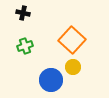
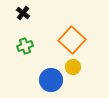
black cross: rotated 24 degrees clockwise
